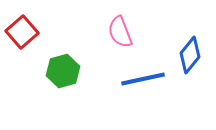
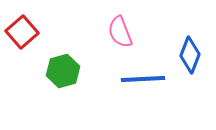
blue diamond: rotated 18 degrees counterclockwise
blue line: rotated 9 degrees clockwise
